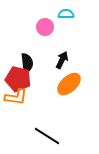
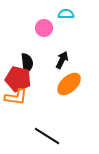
pink circle: moved 1 px left, 1 px down
